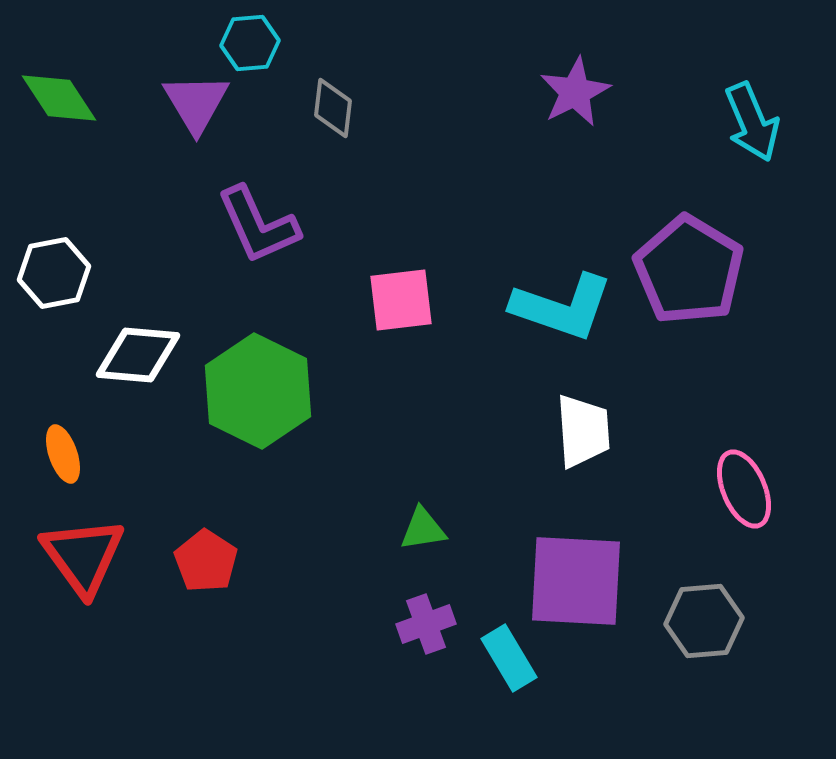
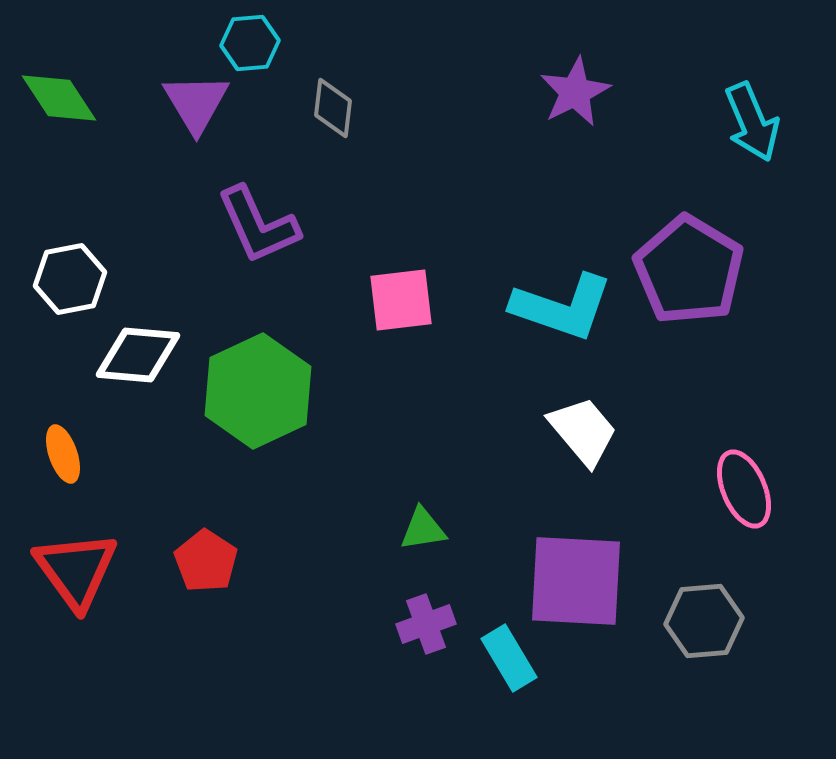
white hexagon: moved 16 px right, 6 px down
green hexagon: rotated 9 degrees clockwise
white trapezoid: rotated 36 degrees counterclockwise
red triangle: moved 7 px left, 14 px down
